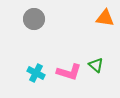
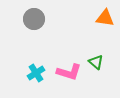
green triangle: moved 3 px up
cyan cross: rotated 30 degrees clockwise
